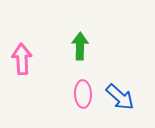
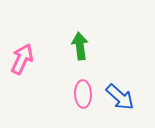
green arrow: rotated 8 degrees counterclockwise
pink arrow: rotated 28 degrees clockwise
